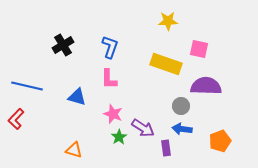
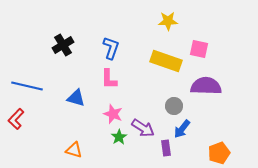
blue L-shape: moved 1 px right, 1 px down
yellow rectangle: moved 3 px up
blue triangle: moved 1 px left, 1 px down
gray circle: moved 7 px left
blue arrow: rotated 60 degrees counterclockwise
orange pentagon: moved 1 px left, 12 px down
